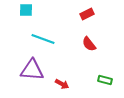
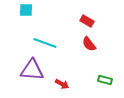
red rectangle: moved 7 px down; rotated 56 degrees clockwise
cyan line: moved 2 px right, 4 px down
